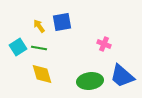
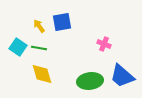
cyan square: rotated 24 degrees counterclockwise
